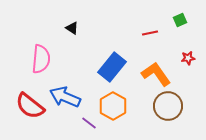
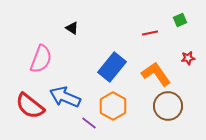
pink semicircle: rotated 16 degrees clockwise
